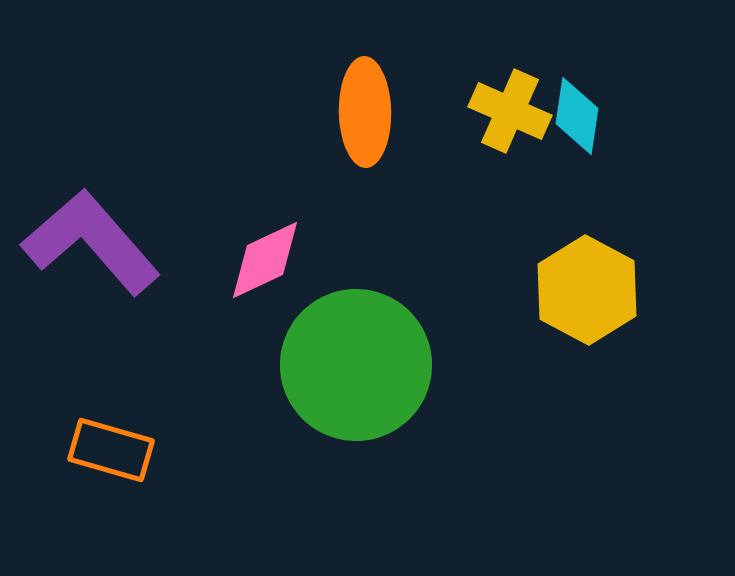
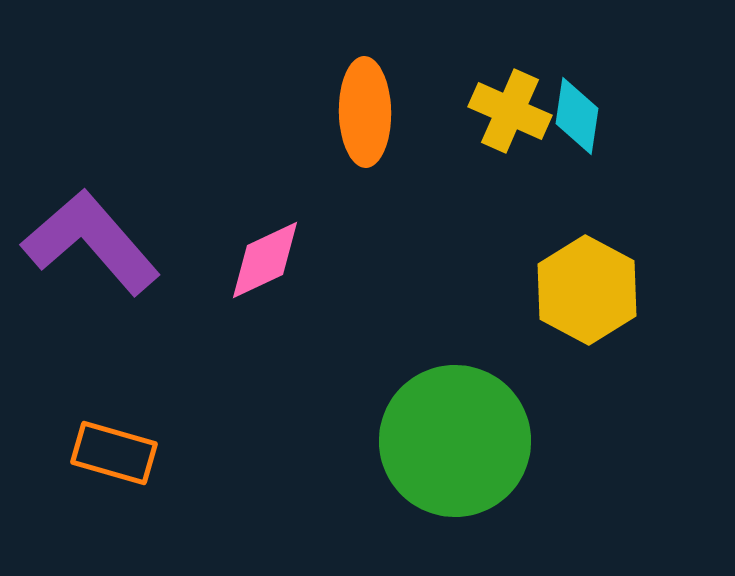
green circle: moved 99 px right, 76 px down
orange rectangle: moved 3 px right, 3 px down
